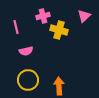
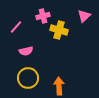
pink line: rotated 56 degrees clockwise
yellow circle: moved 2 px up
